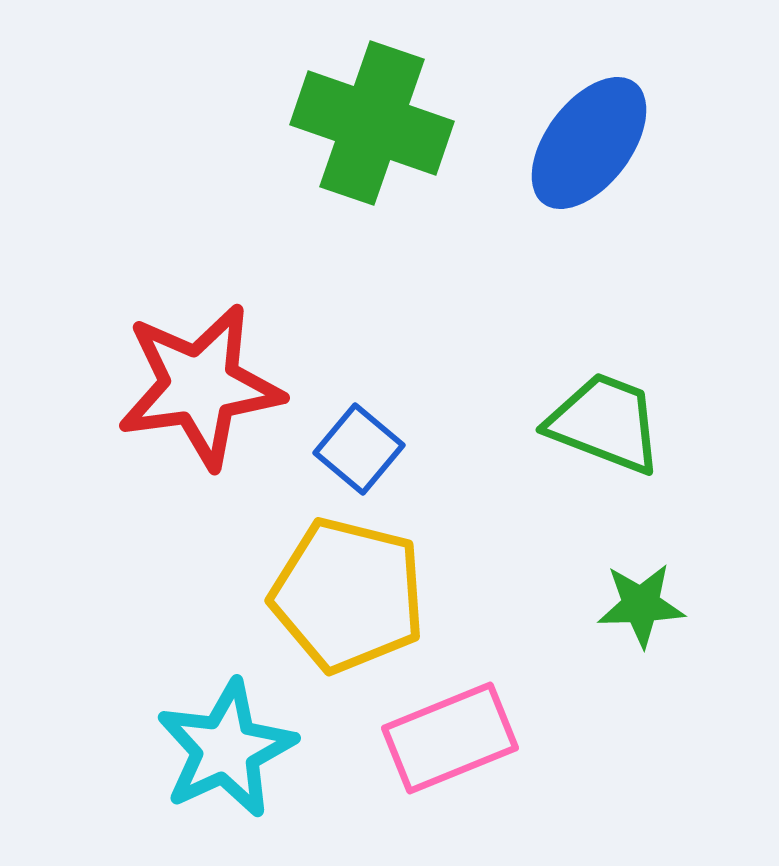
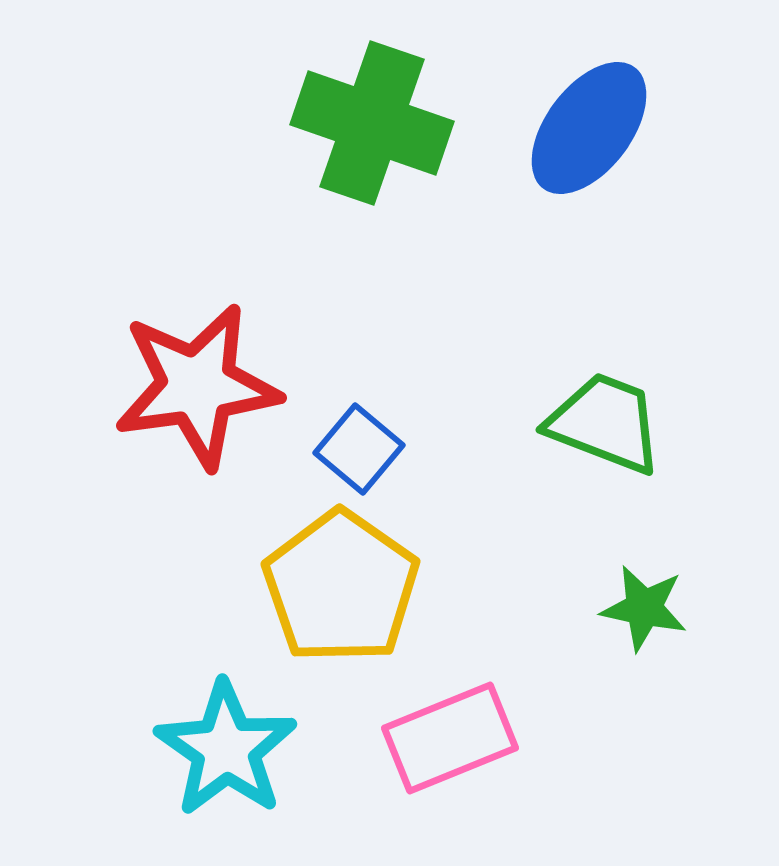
blue ellipse: moved 15 px up
red star: moved 3 px left
yellow pentagon: moved 7 px left, 8 px up; rotated 21 degrees clockwise
green star: moved 3 px right, 3 px down; rotated 14 degrees clockwise
cyan star: rotated 12 degrees counterclockwise
